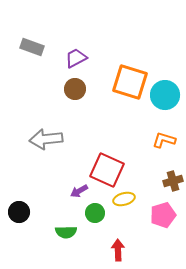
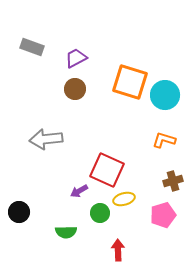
green circle: moved 5 px right
